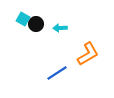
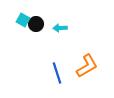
cyan square: moved 1 px down
orange L-shape: moved 1 px left, 12 px down
blue line: rotated 75 degrees counterclockwise
